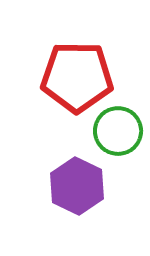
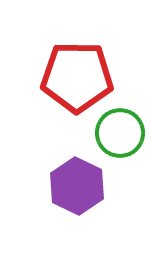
green circle: moved 2 px right, 2 px down
